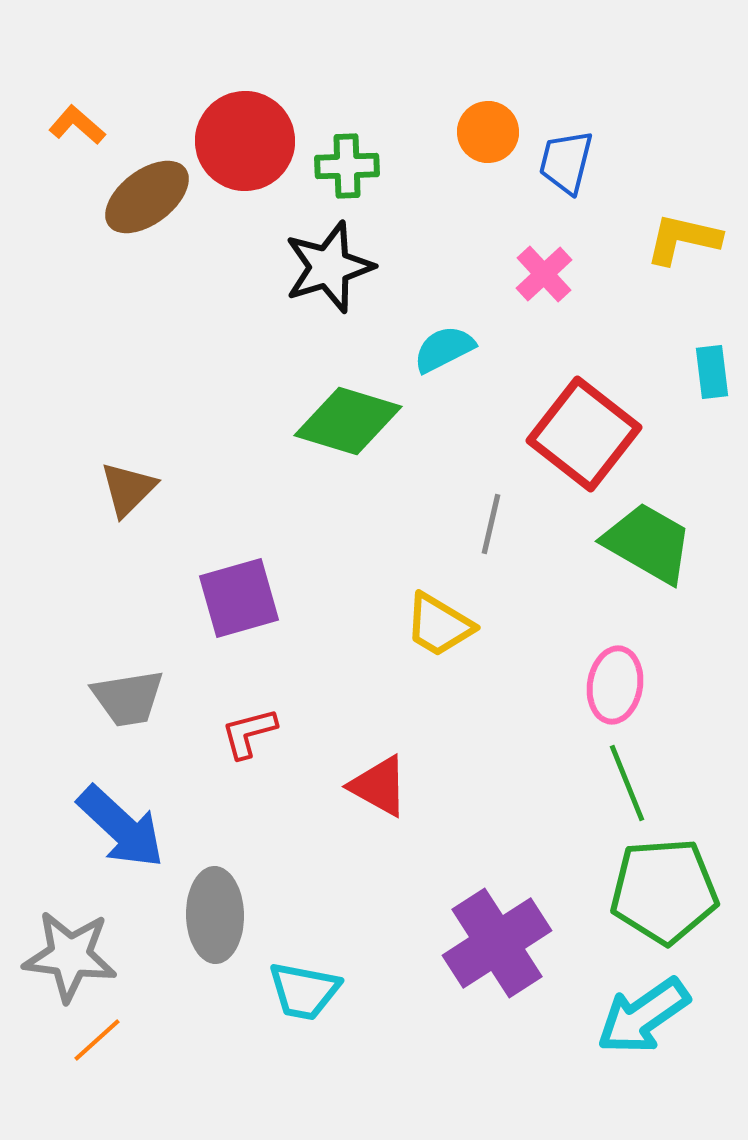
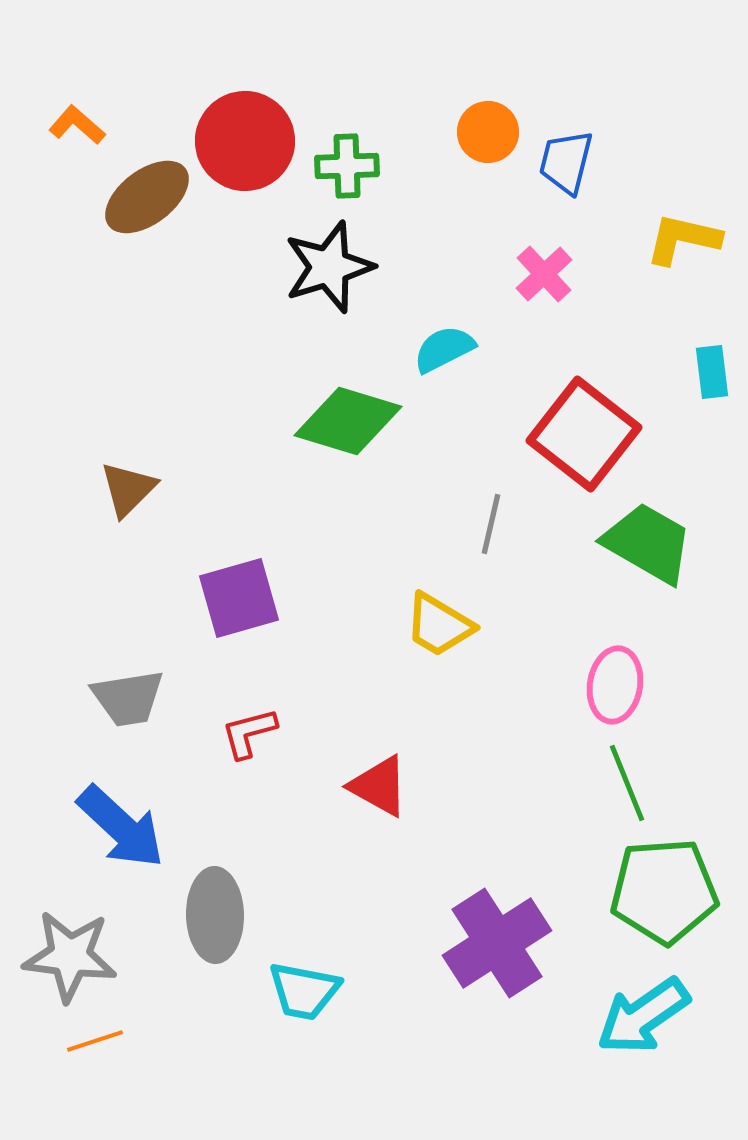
orange line: moved 2 px left, 1 px down; rotated 24 degrees clockwise
